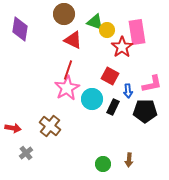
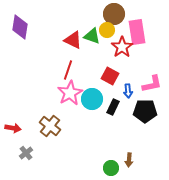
brown circle: moved 50 px right
green triangle: moved 3 px left, 14 px down
purple diamond: moved 2 px up
pink star: moved 3 px right, 5 px down
green circle: moved 8 px right, 4 px down
